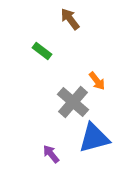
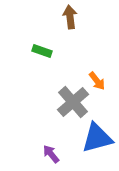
brown arrow: moved 2 px up; rotated 30 degrees clockwise
green rectangle: rotated 18 degrees counterclockwise
gray cross: rotated 8 degrees clockwise
blue triangle: moved 3 px right
